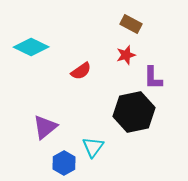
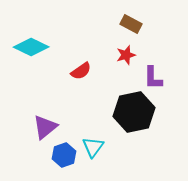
blue hexagon: moved 8 px up; rotated 10 degrees clockwise
